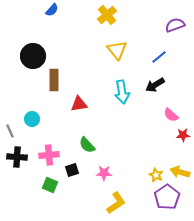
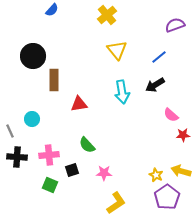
yellow arrow: moved 1 px right, 1 px up
